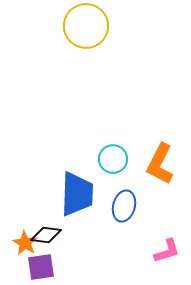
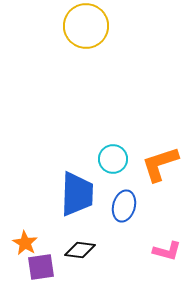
orange L-shape: rotated 45 degrees clockwise
black diamond: moved 34 px right, 15 px down
pink L-shape: rotated 32 degrees clockwise
